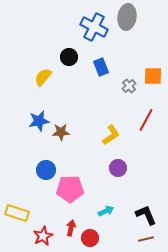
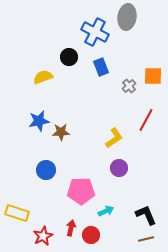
blue cross: moved 1 px right, 5 px down
yellow semicircle: rotated 30 degrees clockwise
yellow L-shape: moved 3 px right, 3 px down
purple circle: moved 1 px right
pink pentagon: moved 11 px right, 2 px down
red circle: moved 1 px right, 3 px up
